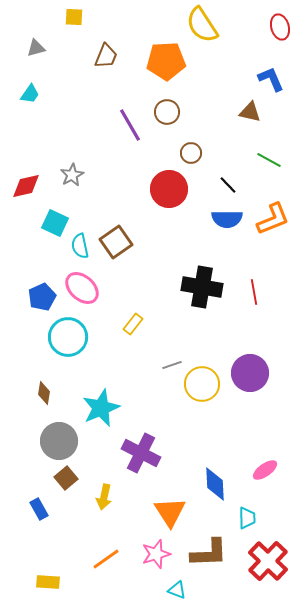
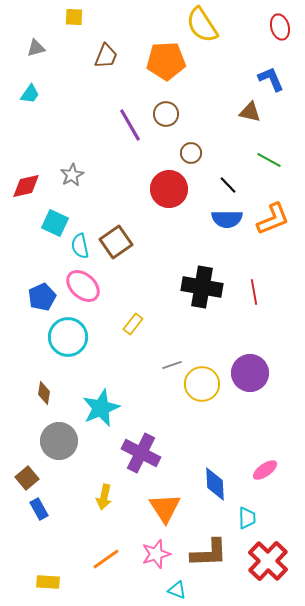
brown circle at (167, 112): moved 1 px left, 2 px down
pink ellipse at (82, 288): moved 1 px right, 2 px up
brown square at (66, 478): moved 39 px left
orange triangle at (170, 512): moved 5 px left, 4 px up
